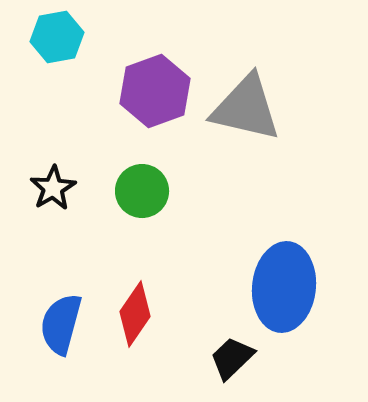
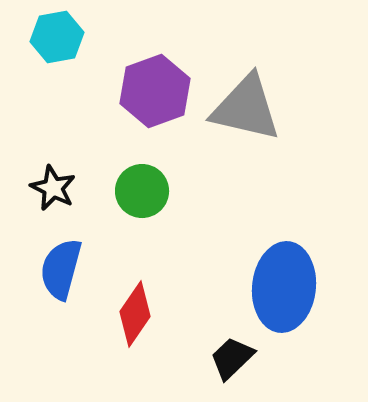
black star: rotated 15 degrees counterclockwise
blue semicircle: moved 55 px up
